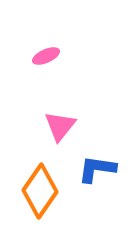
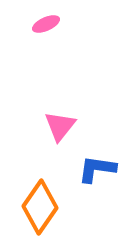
pink ellipse: moved 32 px up
orange diamond: moved 16 px down
